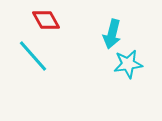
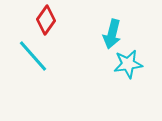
red diamond: rotated 64 degrees clockwise
